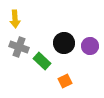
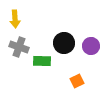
purple circle: moved 1 px right
green rectangle: rotated 42 degrees counterclockwise
orange square: moved 12 px right
